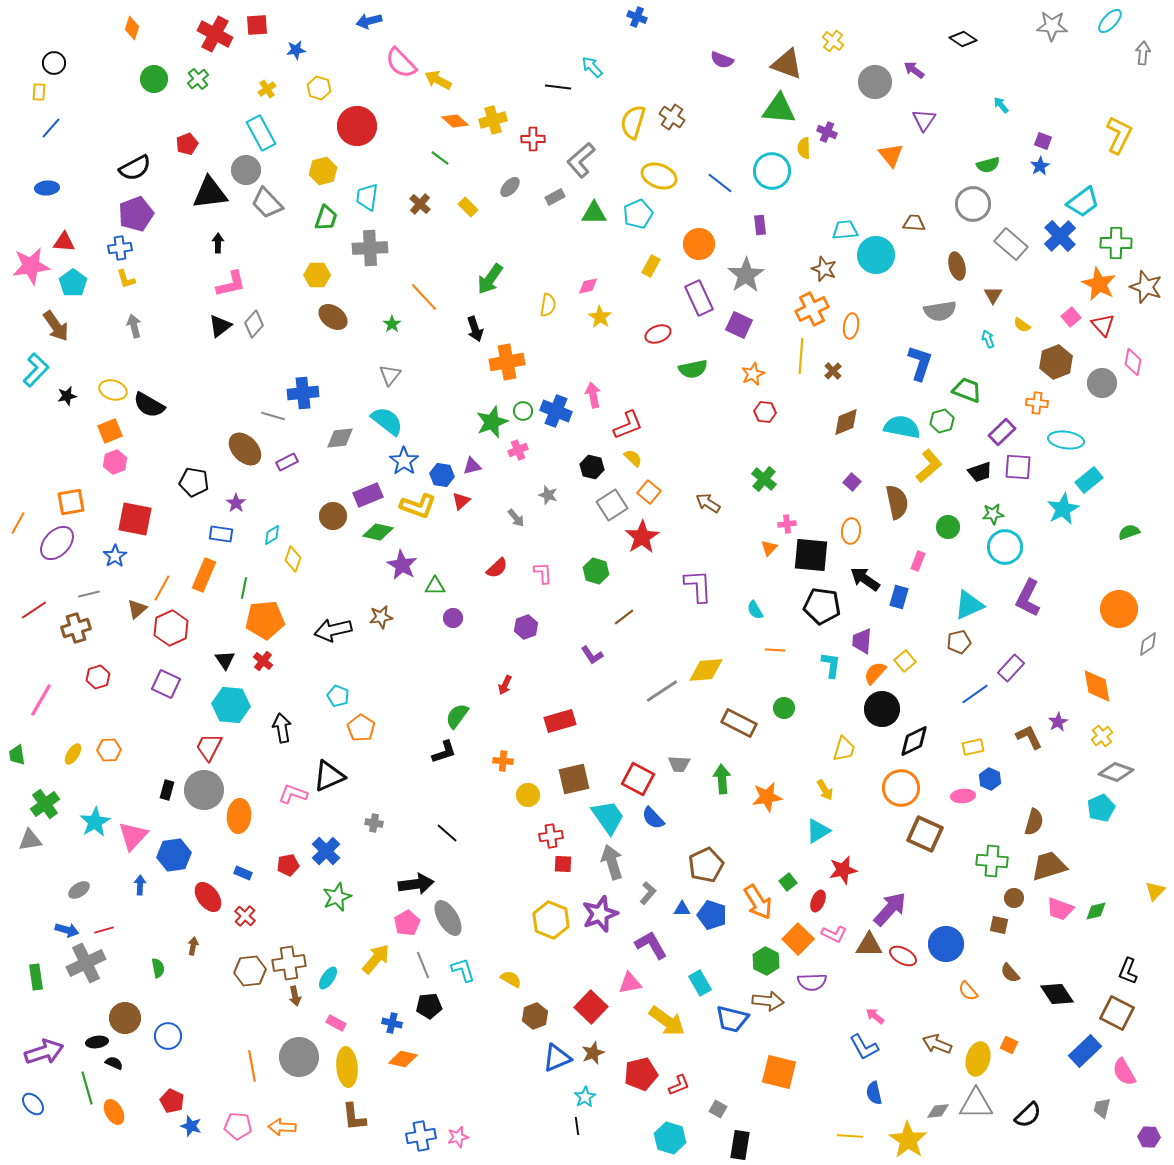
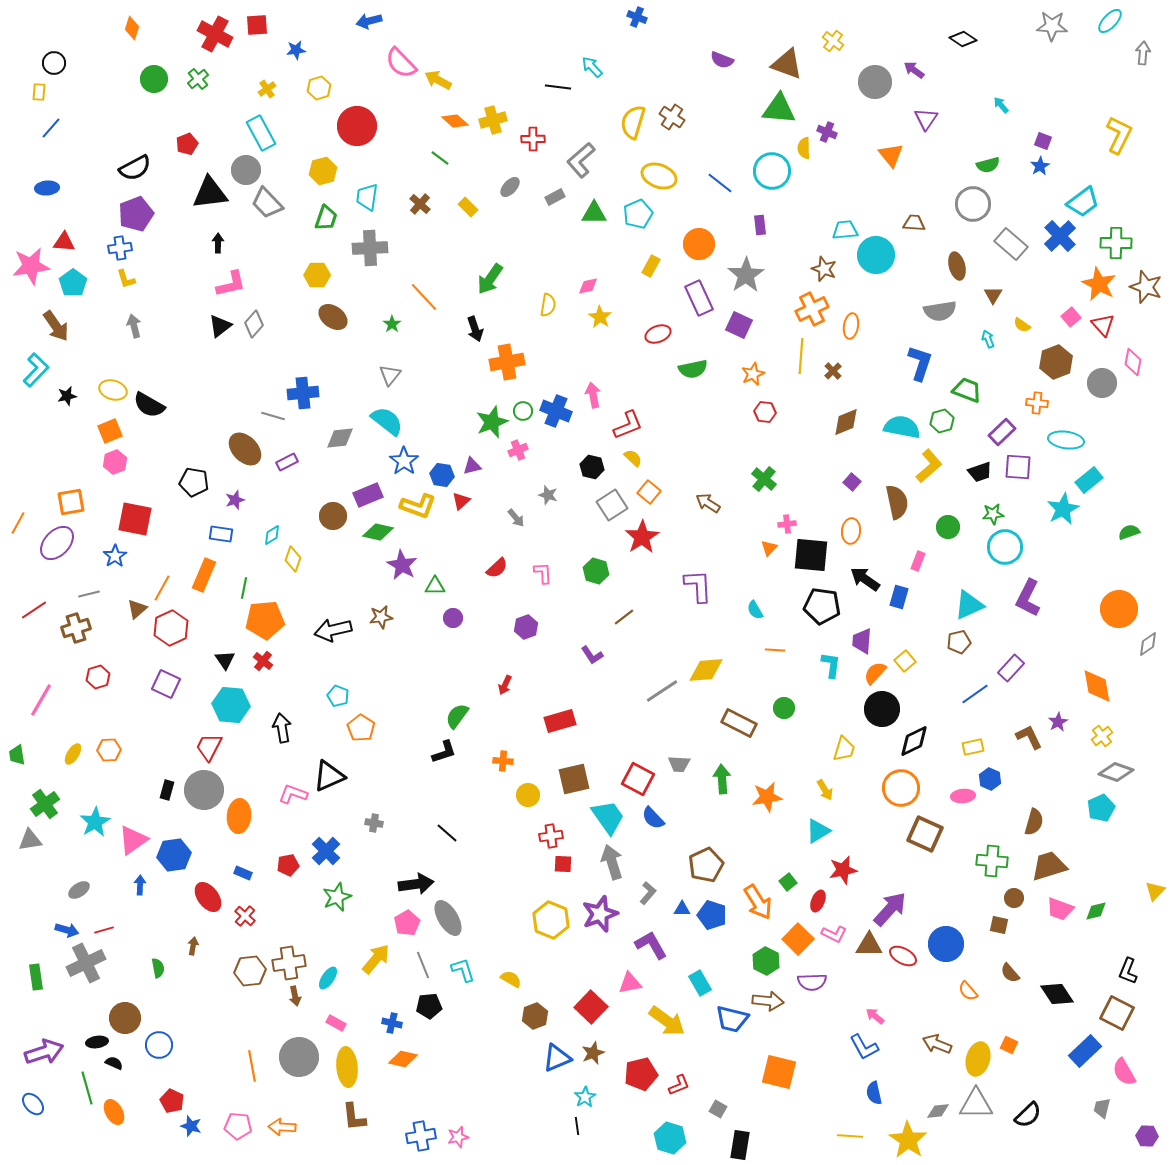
yellow hexagon at (319, 88): rotated 25 degrees clockwise
purple triangle at (924, 120): moved 2 px right, 1 px up
purple star at (236, 503): moved 1 px left, 3 px up; rotated 18 degrees clockwise
pink triangle at (133, 836): moved 4 px down; rotated 12 degrees clockwise
blue circle at (168, 1036): moved 9 px left, 9 px down
purple hexagon at (1149, 1137): moved 2 px left, 1 px up
